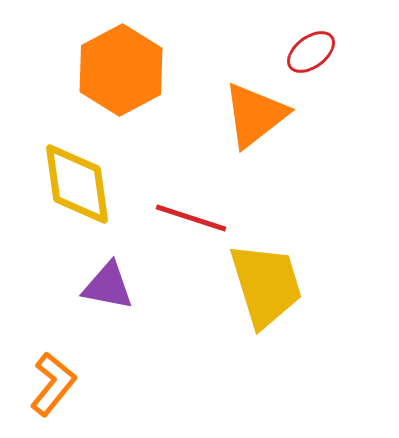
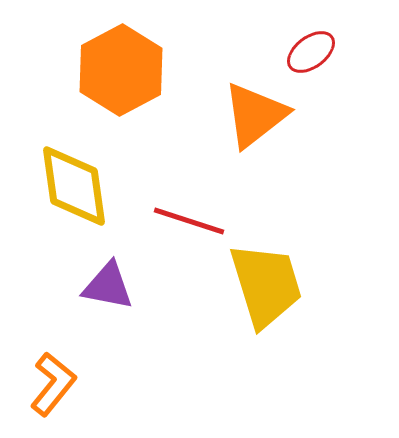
yellow diamond: moved 3 px left, 2 px down
red line: moved 2 px left, 3 px down
